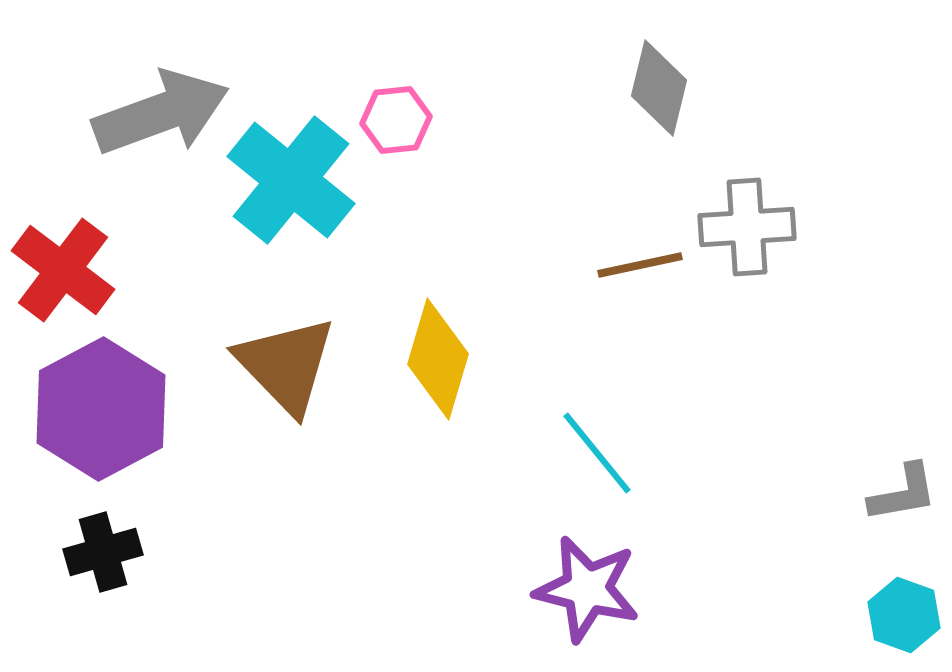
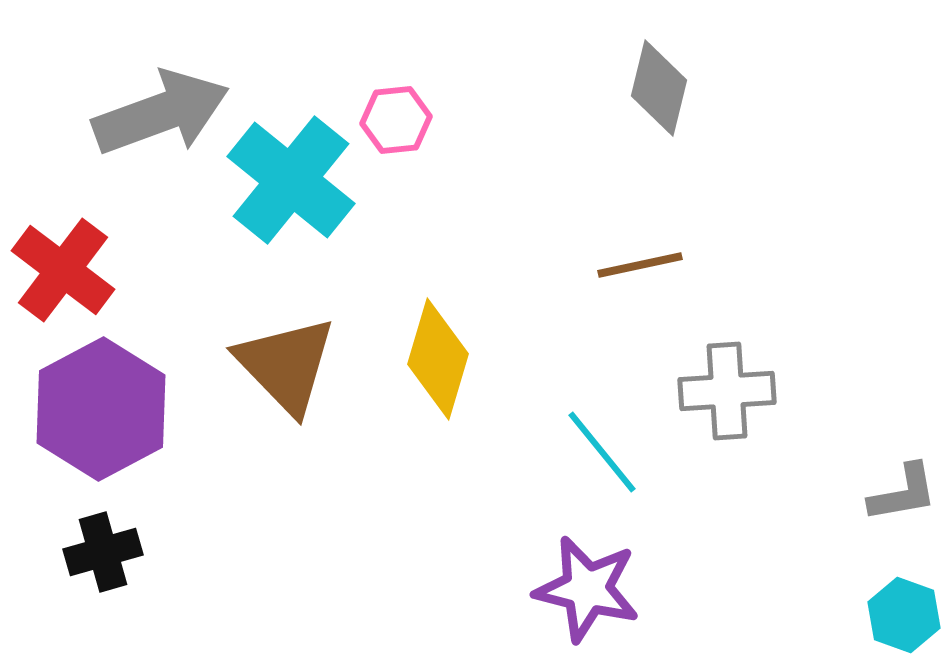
gray cross: moved 20 px left, 164 px down
cyan line: moved 5 px right, 1 px up
